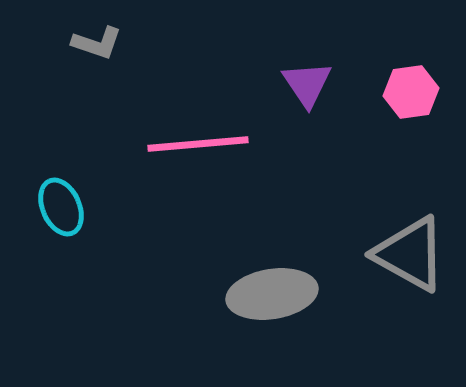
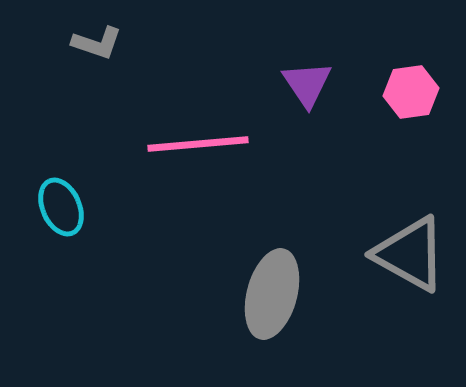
gray ellipse: rotated 66 degrees counterclockwise
